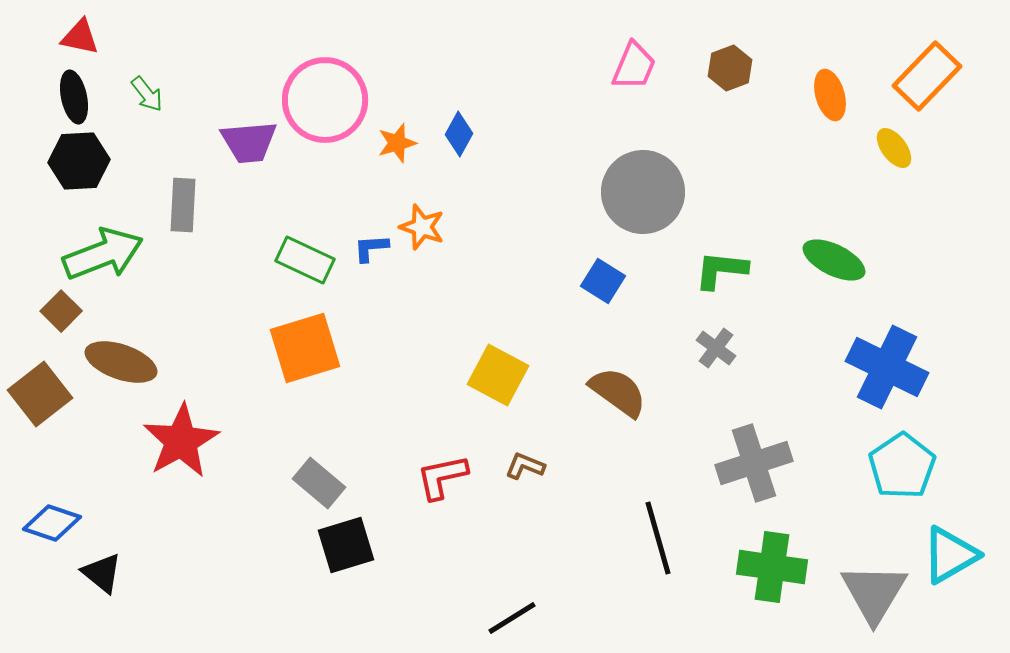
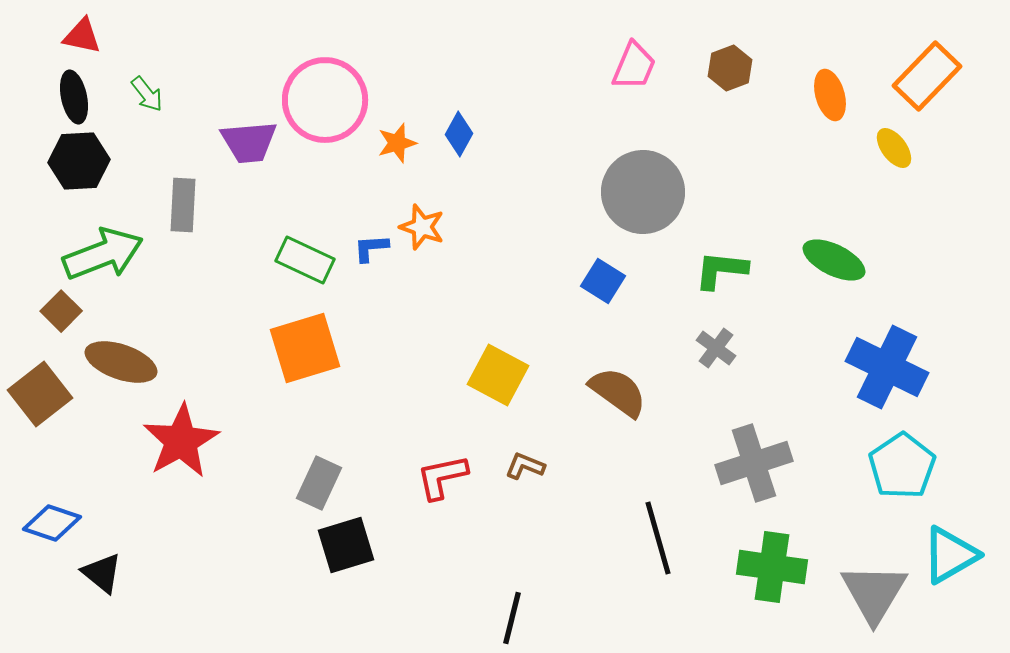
red triangle at (80, 37): moved 2 px right, 1 px up
gray rectangle at (319, 483): rotated 75 degrees clockwise
black line at (512, 618): rotated 44 degrees counterclockwise
